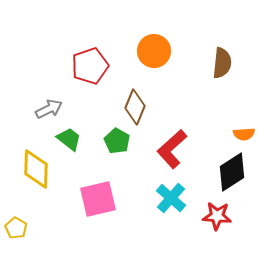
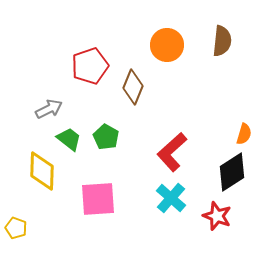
orange circle: moved 13 px right, 6 px up
brown semicircle: moved 22 px up
brown diamond: moved 2 px left, 20 px up
orange semicircle: rotated 70 degrees counterclockwise
green pentagon: moved 11 px left, 4 px up
red L-shape: moved 3 px down
yellow diamond: moved 6 px right, 2 px down
pink square: rotated 9 degrees clockwise
red star: rotated 16 degrees clockwise
yellow pentagon: rotated 10 degrees counterclockwise
